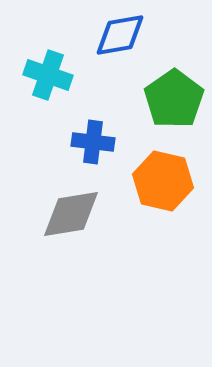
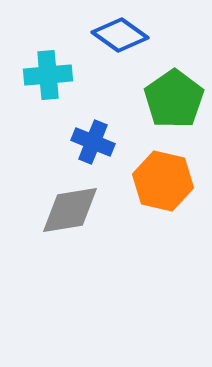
blue diamond: rotated 46 degrees clockwise
cyan cross: rotated 24 degrees counterclockwise
blue cross: rotated 15 degrees clockwise
gray diamond: moved 1 px left, 4 px up
